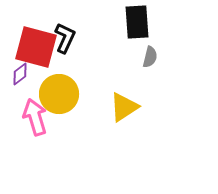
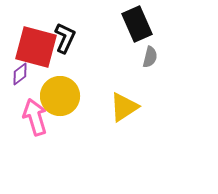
black rectangle: moved 2 px down; rotated 20 degrees counterclockwise
yellow circle: moved 1 px right, 2 px down
